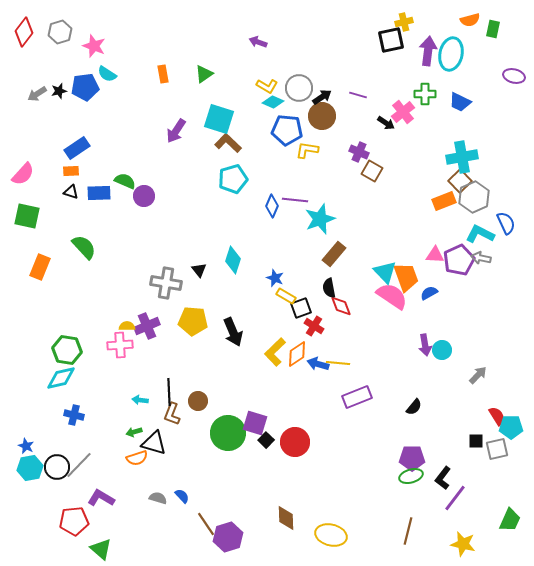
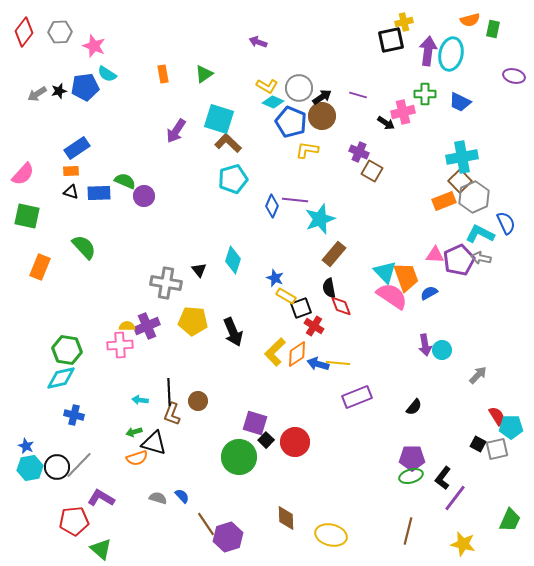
gray hexagon at (60, 32): rotated 15 degrees clockwise
pink cross at (403, 112): rotated 25 degrees clockwise
blue pentagon at (287, 130): moved 4 px right, 8 px up; rotated 16 degrees clockwise
green circle at (228, 433): moved 11 px right, 24 px down
black square at (476, 441): moved 2 px right, 3 px down; rotated 28 degrees clockwise
